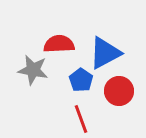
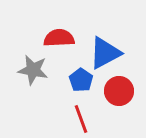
red semicircle: moved 6 px up
